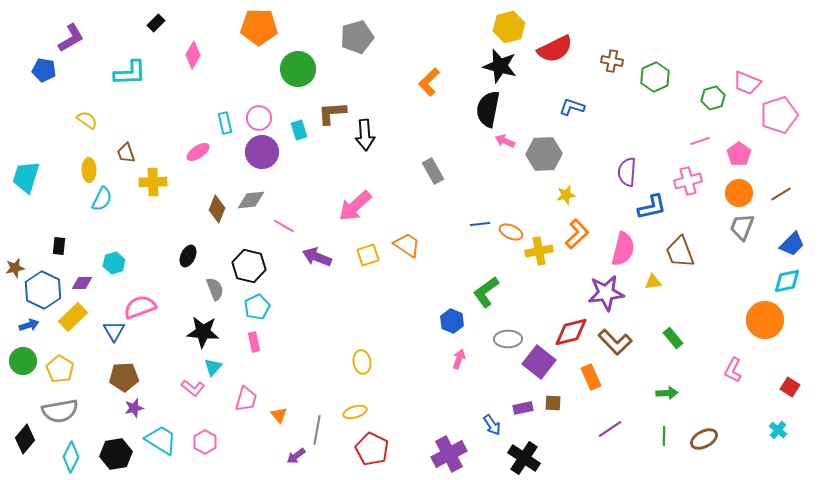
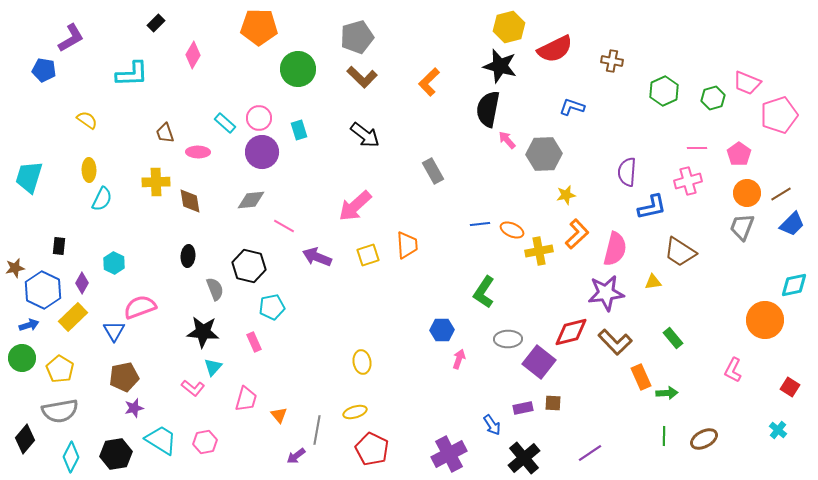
cyan L-shape at (130, 73): moved 2 px right, 1 px down
green hexagon at (655, 77): moved 9 px right, 14 px down
brown L-shape at (332, 113): moved 30 px right, 36 px up; rotated 132 degrees counterclockwise
cyan rectangle at (225, 123): rotated 35 degrees counterclockwise
black arrow at (365, 135): rotated 48 degrees counterclockwise
pink arrow at (505, 141): moved 2 px right, 1 px up; rotated 24 degrees clockwise
pink line at (700, 141): moved 3 px left, 7 px down; rotated 18 degrees clockwise
pink ellipse at (198, 152): rotated 35 degrees clockwise
brown trapezoid at (126, 153): moved 39 px right, 20 px up
cyan trapezoid at (26, 177): moved 3 px right
yellow cross at (153, 182): moved 3 px right
orange circle at (739, 193): moved 8 px right
brown diamond at (217, 209): moved 27 px left, 8 px up; rotated 32 degrees counterclockwise
orange ellipse at (511, 232): moved 1 px right, 2 px up
blue trapezoid at (792, 244): moved 20 px up
orange trapezoid at (407, 245): rotated 52 degrees clockwise
pink semicircle at (623, 249): moved 8 px left
brown trapezoid at (680, 252): rotated 36 degrees counterclockwise
black ellipse at (188, 256): rotated 20 degrees counterclockwise
cyan hexagon at (114, 263): rotated 15 degrees counterclockwise
cyan diamond at (787, 281): moved 7 px right, 4 px down
purple diamond at (82, 283): rotated 60 degrees counterclockwise
green L-shape at (486, 292): moved 2 px left; rotated 20 degrees counterclockwise
cyan pentagon at (257, 307): moved 15 px right; rotated 15 degrees clockwise
blue hexagon at (452, 321): moved 10 px left, 9 px down; rotated 25 degrees counterclockwise
pink rectangle at (254, 342): rotated 12 degrees counterclockwise
green circle at (23, 361): moved 1 px left, 3 px up
brown pentagon at (124, 377): rotated 8 degrees counterclockwise
orange rectangle at (591, 377): moved 50 px right
purple line at (610, 429): moved 20 px left, 24 px down
pink hexagon at (205, 442): rotated 20 degrees clockwise
black cross at (524, 458): rotated 16 degrees clockwise
